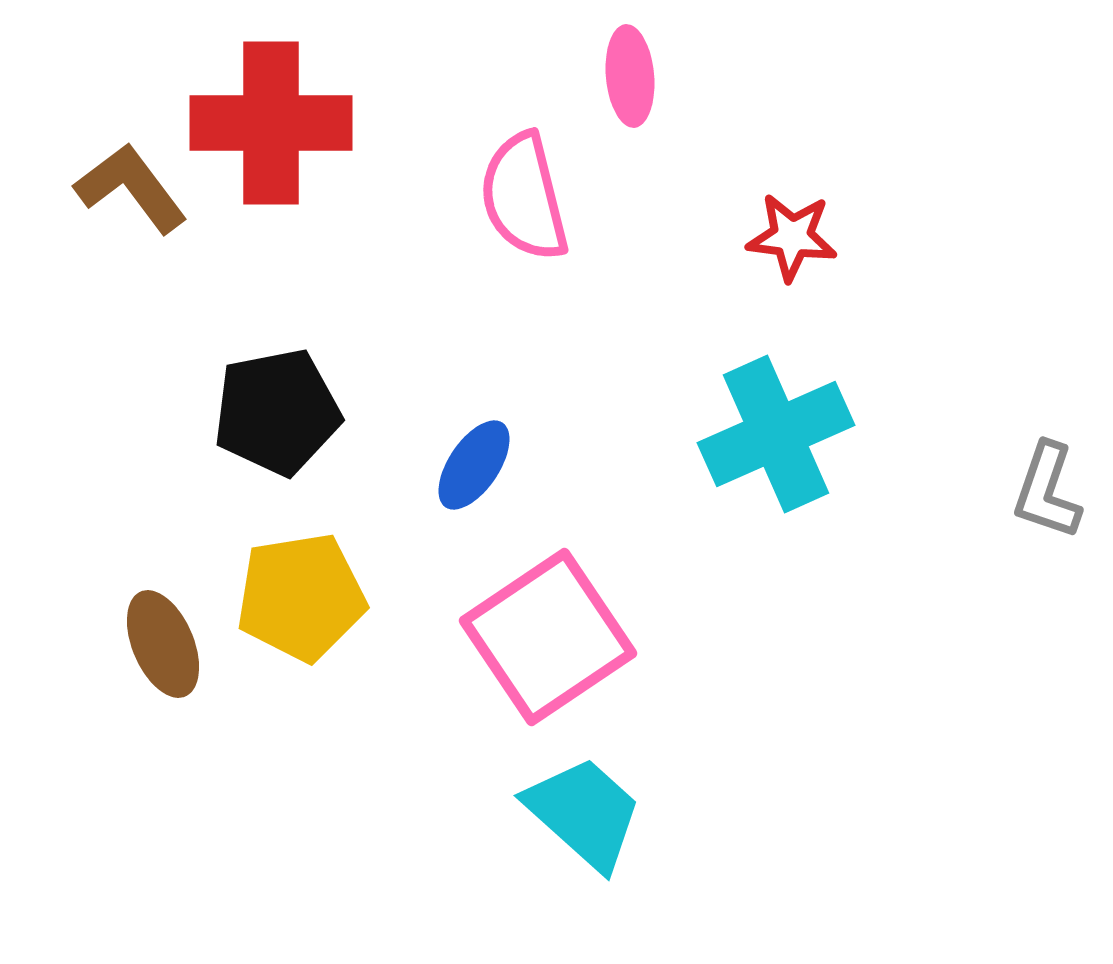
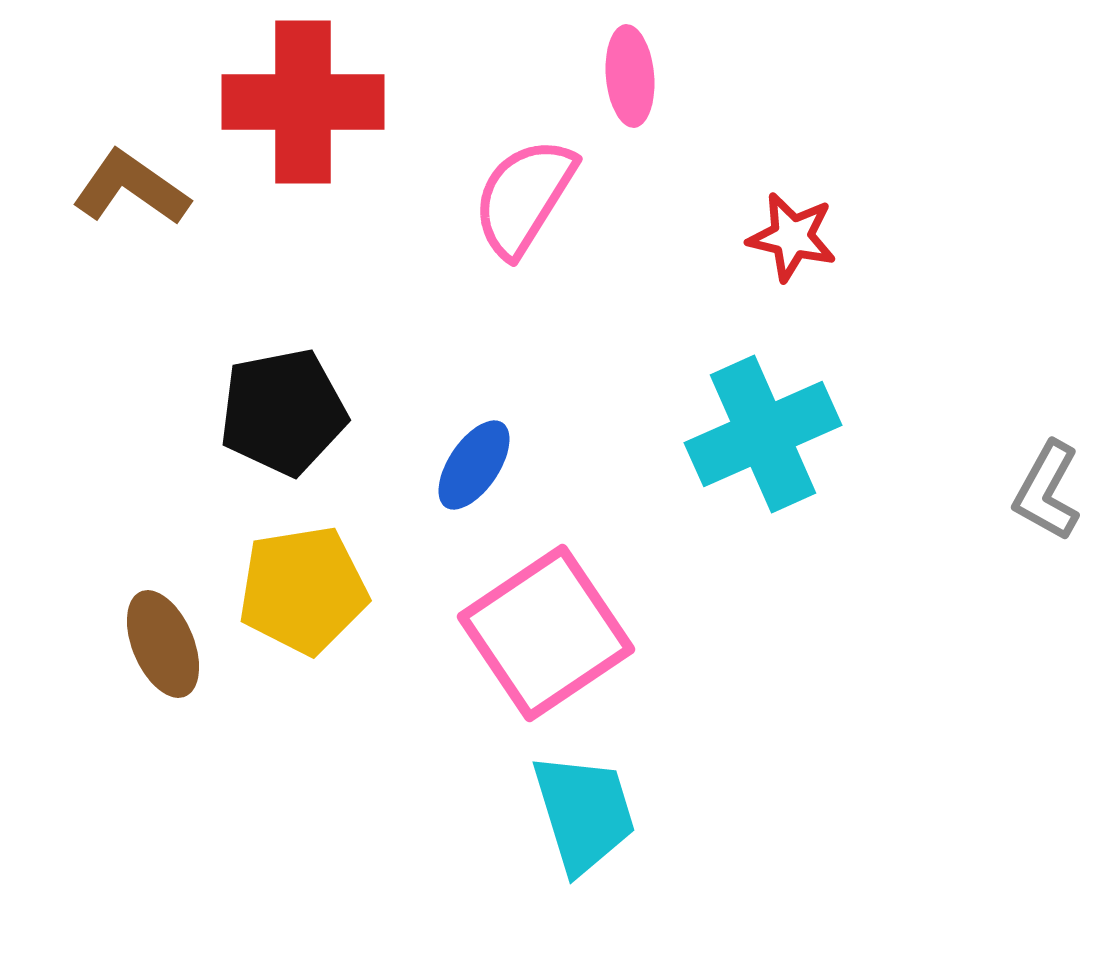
red cross: moved 32 px right, 21 px up
brown L-shape: rotated 18 degrees counterclockwise
pink semicircle: rotated 46 degrees clockwise
red star: rotated 6 degrees clockwise
black pentagon: moved 6 px right
cyan cross: moved 13 px left
gray L-shape: rotated 10 degrees clockwise
yellow pentagon: moved 2 px right, 7 px up
pink square: moved 2 px left, 4 px up
cyan trapezoid: rotated 31 degrees clockwise
